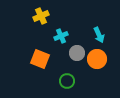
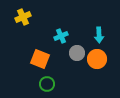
yellow cross: moved 18 px left, 1 px down
cyan arrow: rotated 21 degrees clockwise
green circle: moved 20 px left, 3 px down
